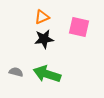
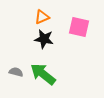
black star: rotated 18 degrees clockwise
green arrow: moved 4 px left; rotated 20 degrees clockwise
